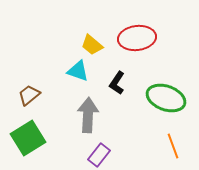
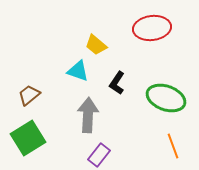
red ellipse: moved 15 px right, 10 px up
yellow trapezoid: moved 4 px right
